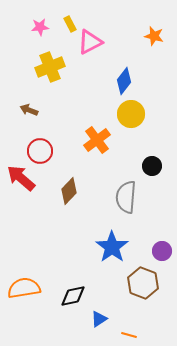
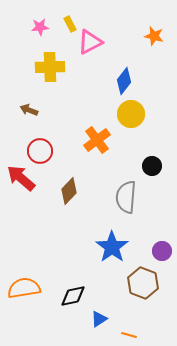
yellow cross: rotated 20 degrees clockwise
